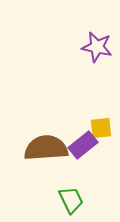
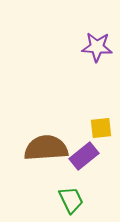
purple star: rotated 8 degrees counterclockwise
purple rectangle: moved 1 px right, 11 px down
